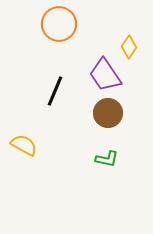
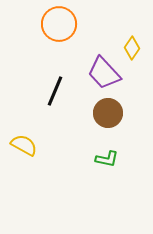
yellow diamond: moved 3 px right, 1 px down
purple trapezoid: moved 1 px left, 2 px up; rotated 9 degrees counterclockwise
